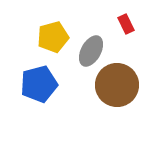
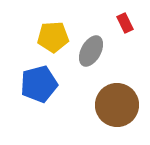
red rectangle: moved 1 px left, 1 px up
yellow pentagon: rotated 12 degrees clockwise
brown circle: moved 20 px down
